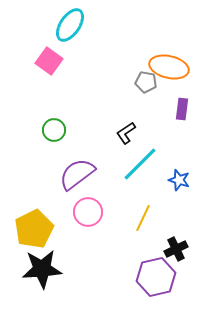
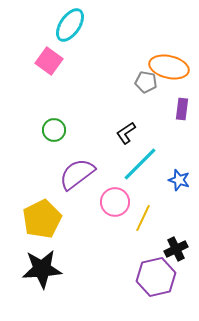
pink circle: moved 27 px right, 10 px up
yellow pentagon: moved 8 px right, 10 px up
